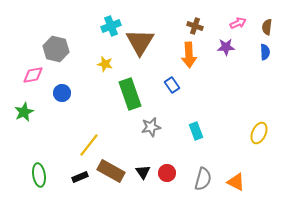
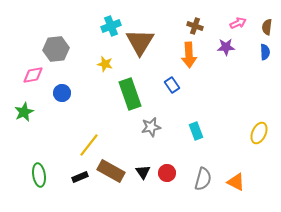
gray hexagon: rotated 20 degrees counterclockwise
